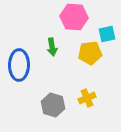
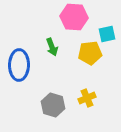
green arrow: rotated 12 degrees counterclockwise
